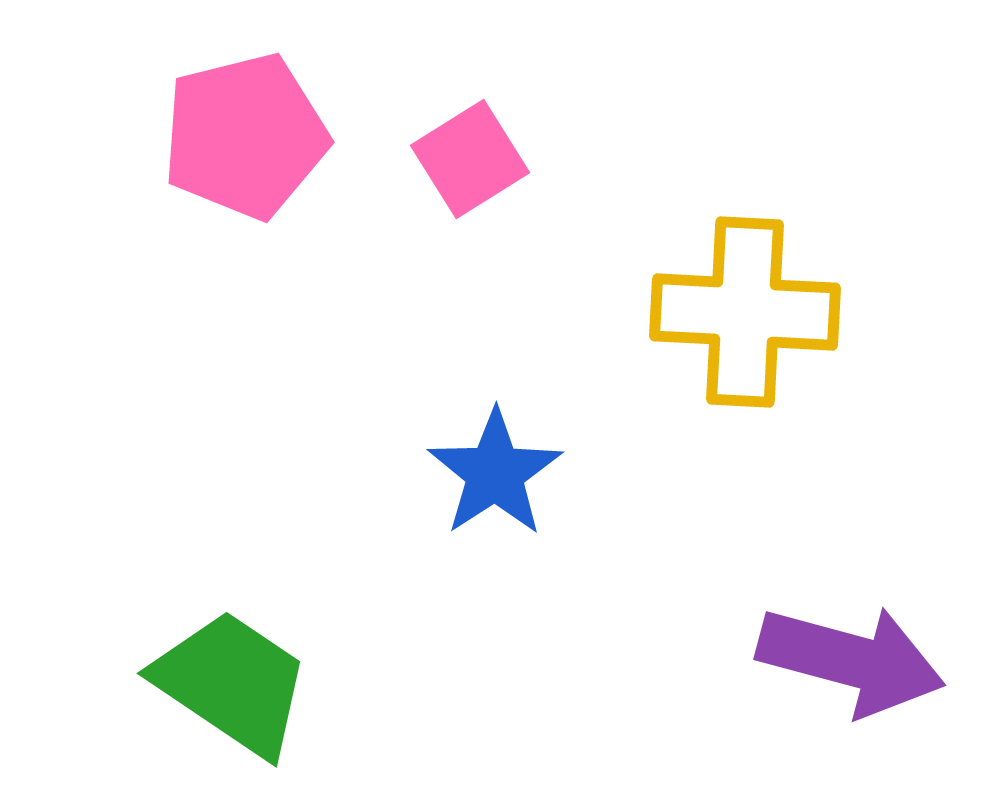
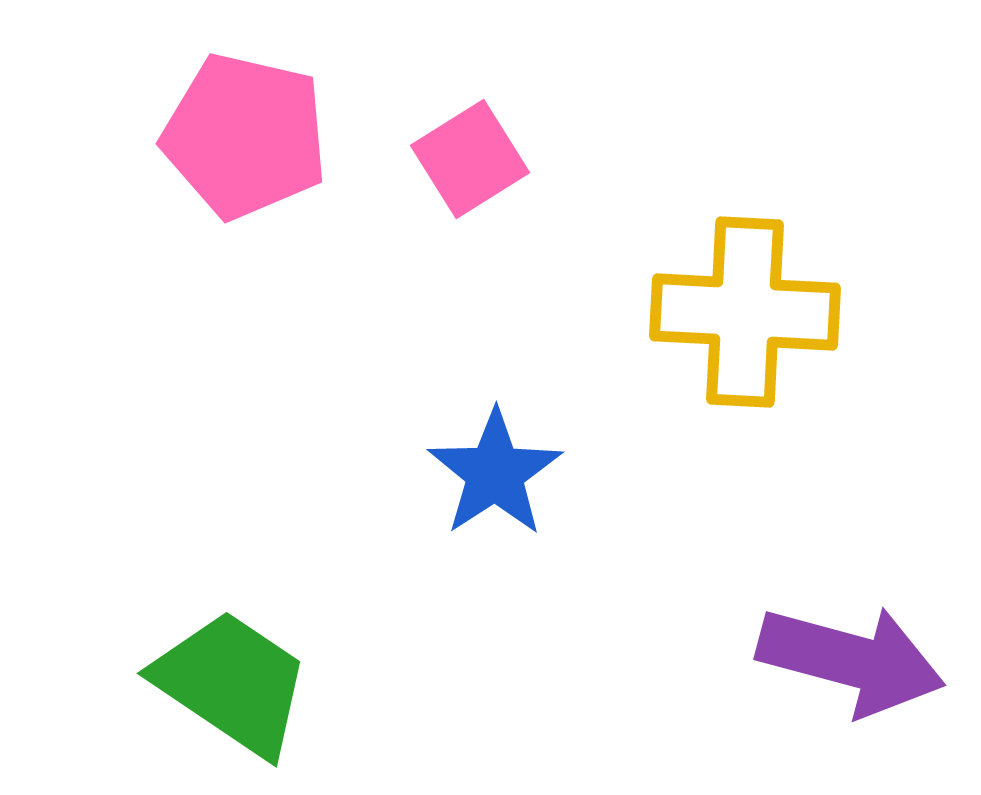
pink pentagon: rotated 27 degrees clockwise
